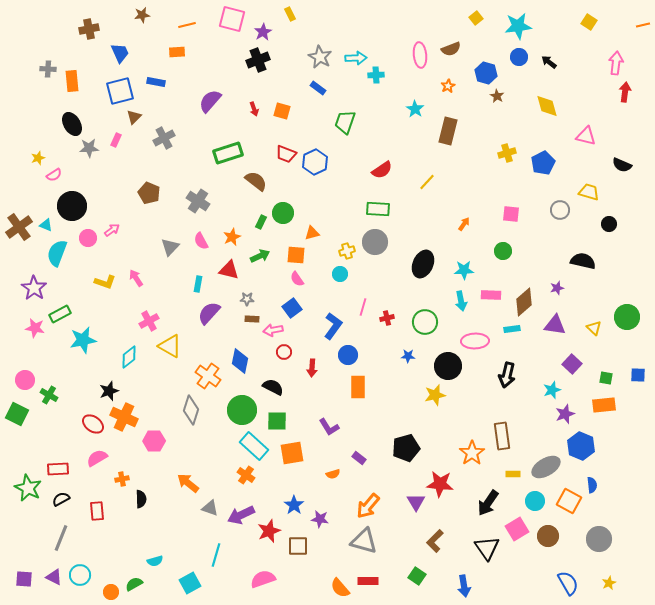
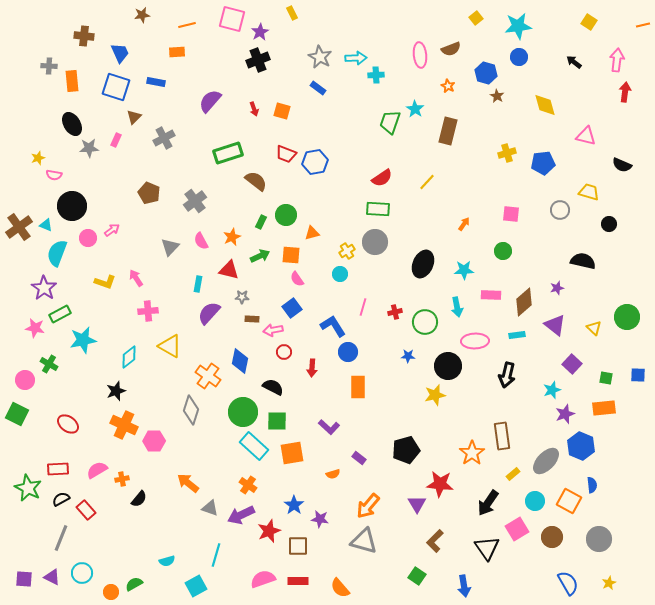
yellow rectangle at (290, 14): moved 2 px right, 1 px up
brown cross at (89, 29): moved 5 px left, 7 px down; rotated 18 degrees clockwise
purple star at (263, 32): moved 3 px left
black arrow at (549, 62): moved 25 px right
pink arrow at (616, 63): moved 1 px right, 3 px up
gray cross at (48, 69): moved 1 px right, 3 px up
orange star at (448, 86): rotated 16 degrees counterclockwise
blue square at (120, 91): moved 4 px left, 4 px up; rotated 32 degrees clockwise
yellow diamond at (547, 106): moved 2 px left, 1 px up
green trapezoid at (345, 122): moved 45 px right
blue hexagon at (315, 162): rotated 15 degrees clockwise
blue pentagon at (543, 163): rotated 20 degrees clockwise
red semicircle at (382, 170): moved 8 px down
pink semicircle at (54, 175): rotated 42 degrees clockwise
gray cross at (198, 201): moved 3 px left; rotated 20 degrees clockwise
green circle at (283, 213): moved 3 px right, 2 px down
yellow cross at (347, 251): rotated 14 degrees counterclockwise
orange square at (296, 255): moved 5 px left
purple star at (34, 288): moved 10 px right
gray star at (247, 299): moved 5 px left, 2 px up
cyan arrow at (461, 301): moved 4 px left, 6 px down
red cross at (387, 318): moved 8 px right, 6 px up
pink cross at (149, 321): moved 1 px left, 10 px up; rotated 24 degrees clockwise
purple triangle at (555, 325): rotated 30 degrees clockwise
blue L-shape at (333, 326): rotated 68 degrees counterclockwise
cyan rectangle at (512, 329): moved 5 px right, 6 px down
blue circle at (348, 355): moved 3 px up
black star at (109, 391): moved 7 px right
green cross at (49, 395): moved 31 px up
orange rectangle at (604, 405): moved 3 px down
green circle at (242, 410): moved 1 px right, 2 px down
orange cross at (124, 417): moved 8 px down
red ellipse at (93, 424): moved 25 px left
purple L-shape at (329, 427): rotated 15 degrees counterclockwise
black pentagon at (406, 448): moved 2 px down
pink semicircle at (97, 458): moved 12 px down
gray ellipse at (546, 467): moved 6 px up; rotated 16 degrees counterclockwise
yellow rectangle at (513, 474): rotated 40 degrees counterclockwise
orange cross at (246, 475): moved 2 px right, 10 px down
black semicircle at (141, 499): moved 2 px left; rotated 42 degrees clockwise
purple triangle at (416, 502): moved 1 px right, 2 px down
red rectangle at (97, 511): moved 11 px left, 1 px up; rotated 36 degrees counterclockwise
brown circle at (548, 536): moved 4 px right, 1 px down
cyan semicircle at (155, 561): moved 12 px right
cyan circle at (80, 575): moved 2 px right, 2 px up
purple triangle at (54, 577): moved 2 px left
red rectangle at (368, 581): moved 70 px left
cyan square at (190, 583): moved 6 px right, 3 px down
